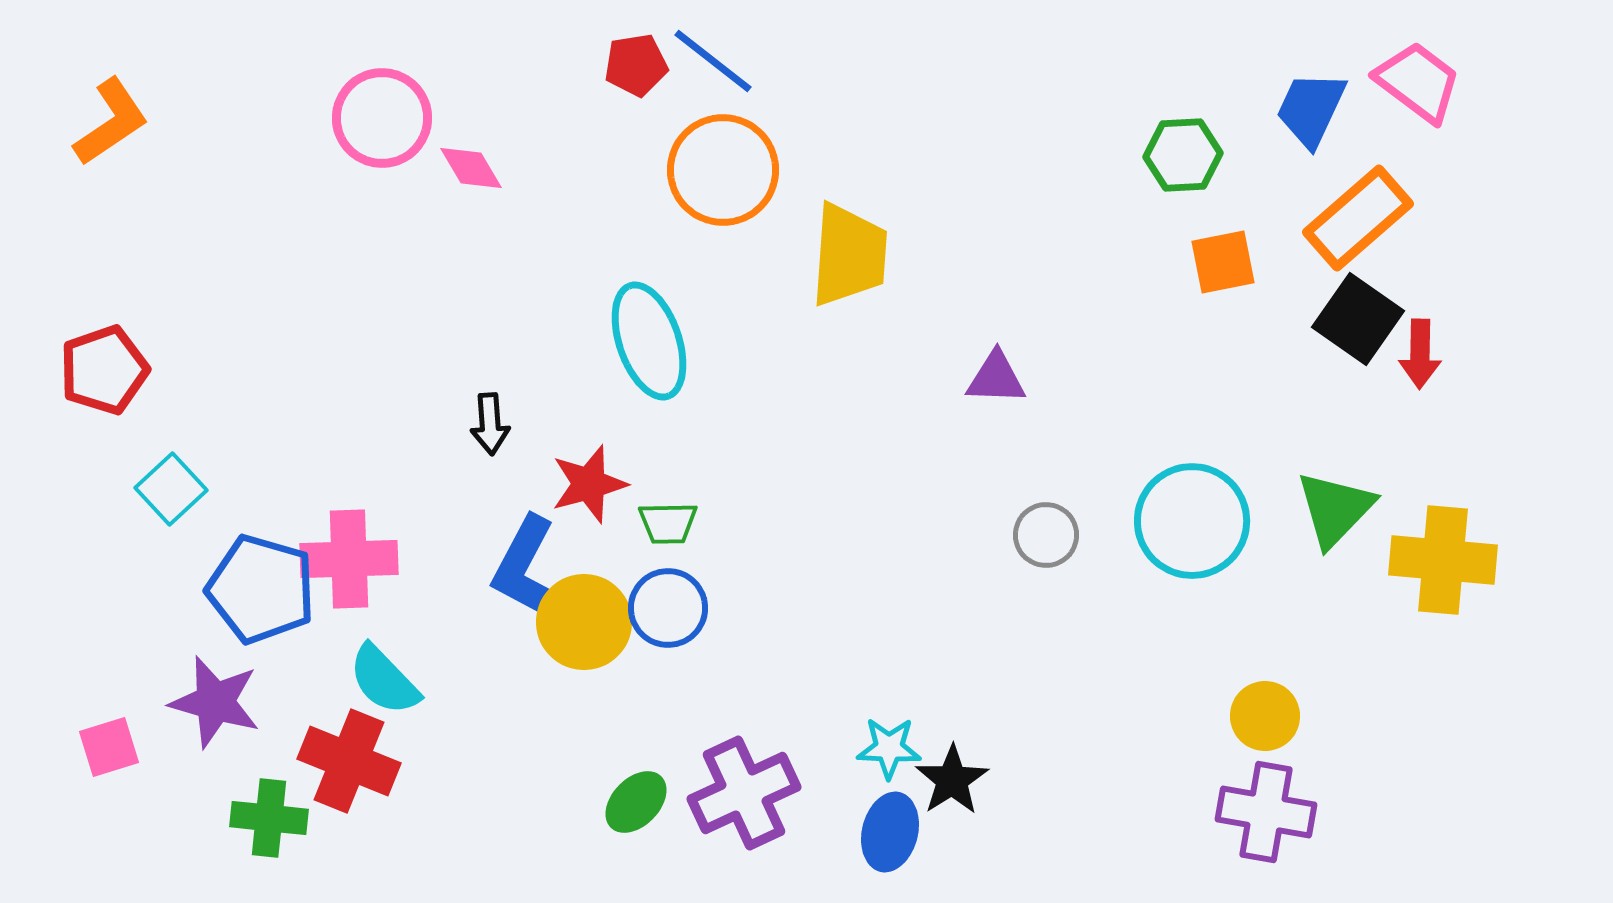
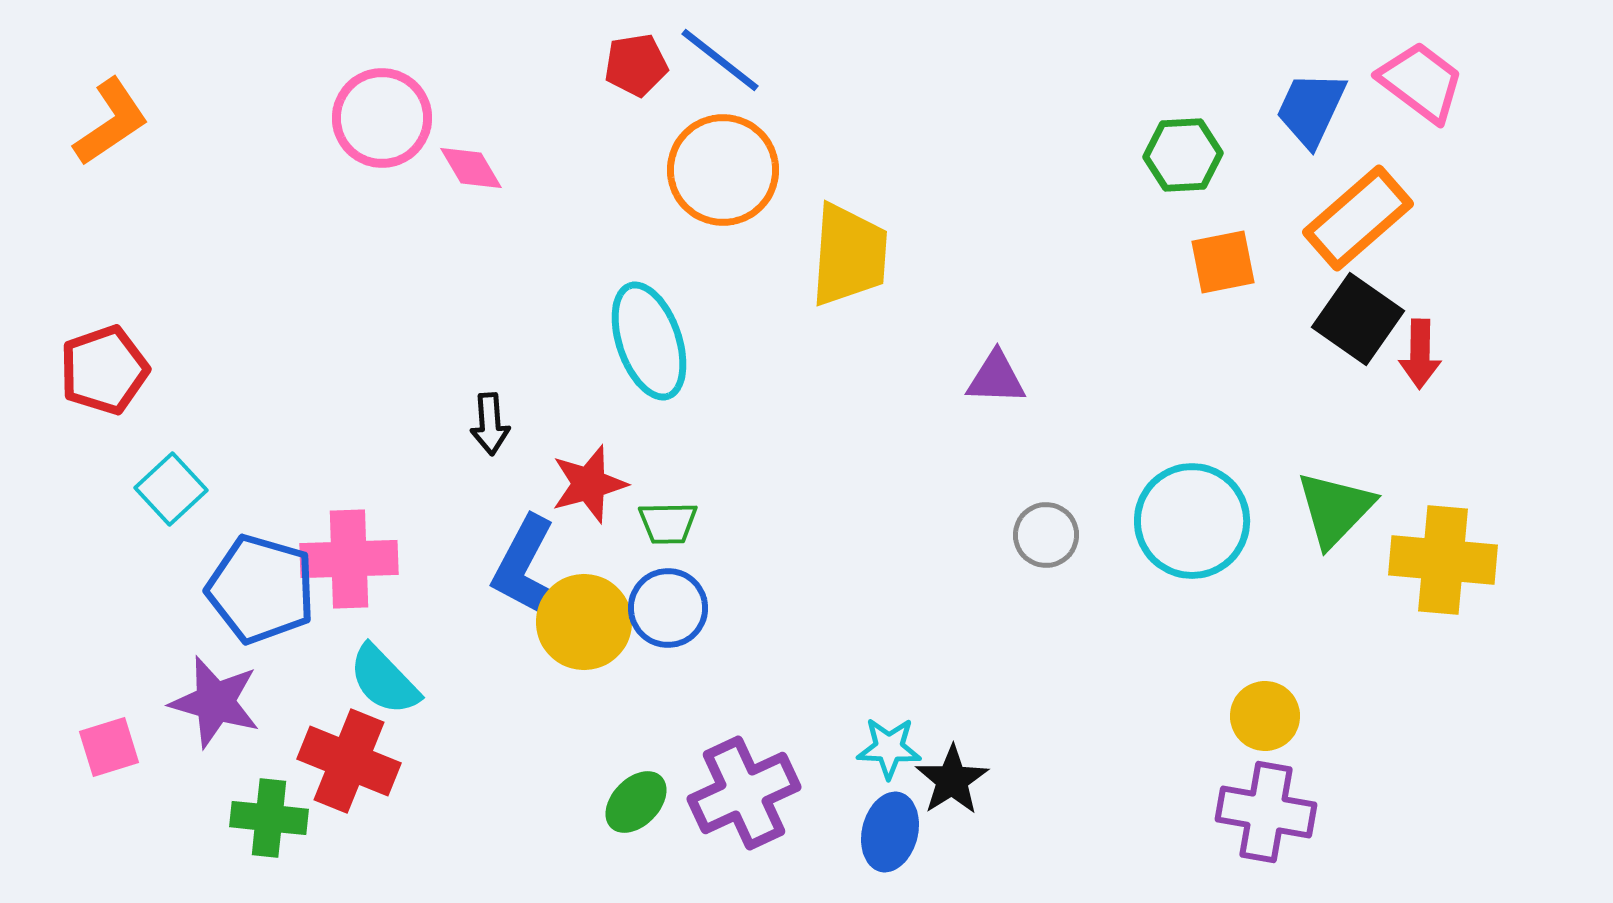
blue line at (713, 61): moved 7 px right, 1 px up
pink trapezoid at (1418, 82): moved 3 px right
